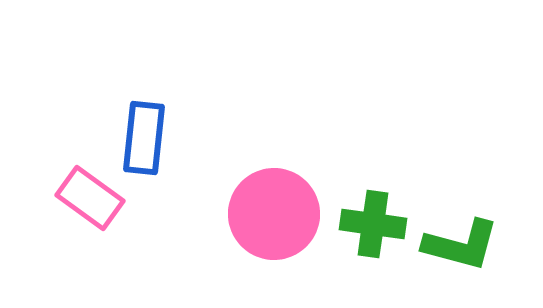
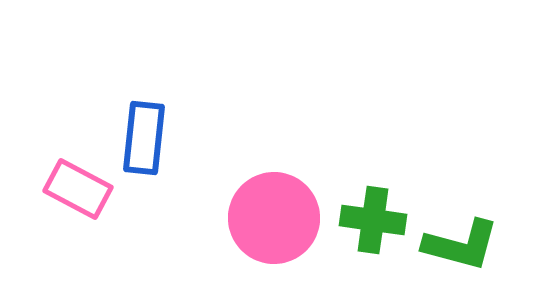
pink rectangle: moved 12 px left, 9 px up; rotated 8 degrees counterclockwise
pink circle: moved 4 px down
green cross: moved 4 px up
